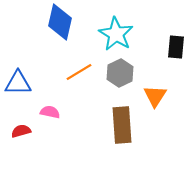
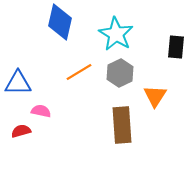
pink semicircle: moved 9 px left, 1 px up
